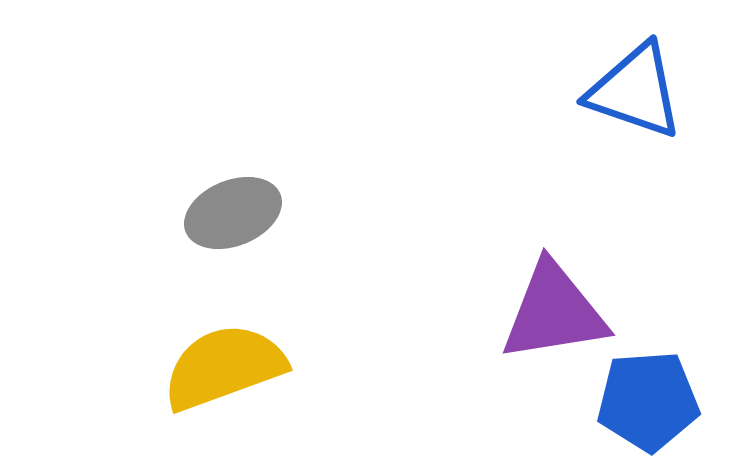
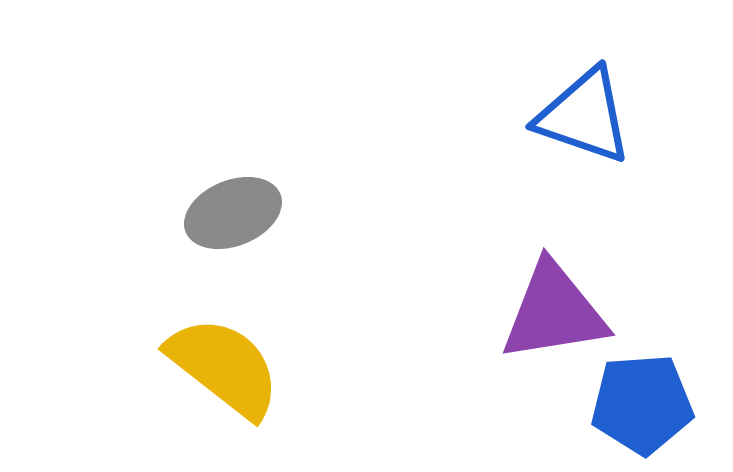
blue triangle: moved 51 px left, 25 px down
yellow semicircle: rotated 58 degrees clockwise
blue pentagon: moved 6 px left, 3 px down
